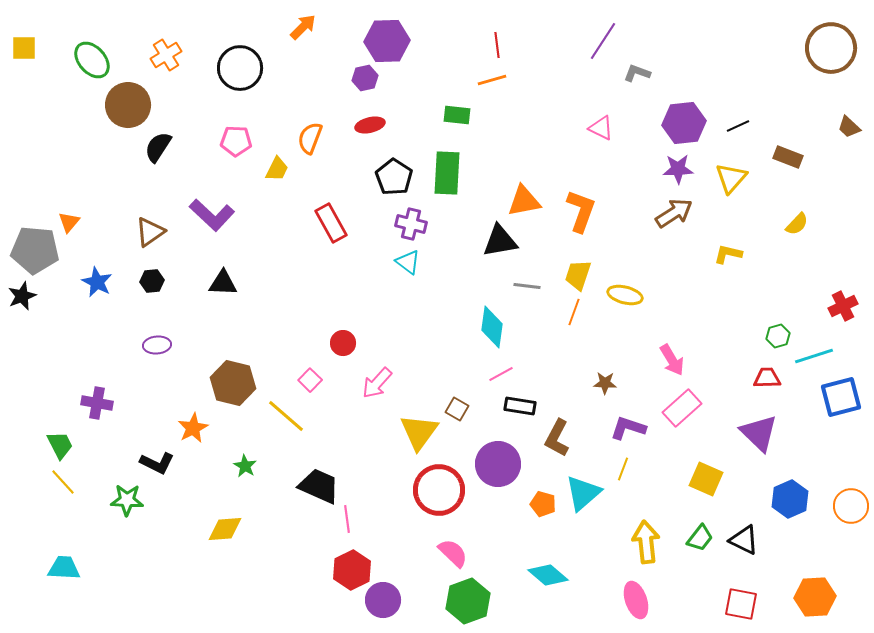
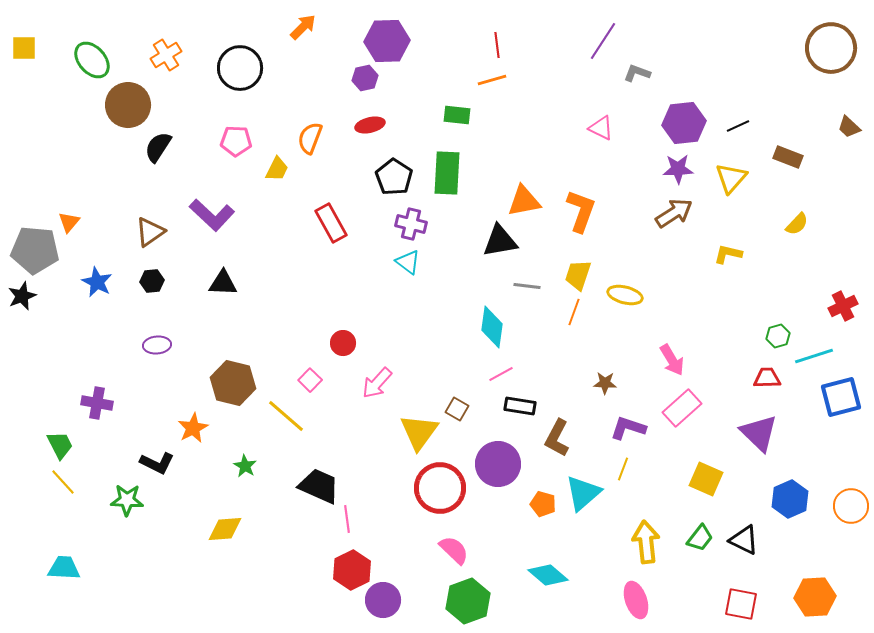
red circle at (439, 490): moved 1 px right, 2 px up
pink semicircle at (453, 553): moved 1 px right, 3 px up
